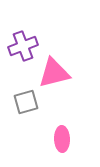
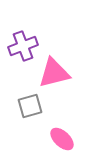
gray square: moved 4 px right, 4 px down
pink ellipse: rotated 45 degrees counterclockwise
